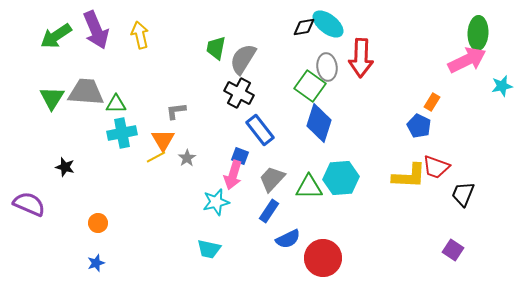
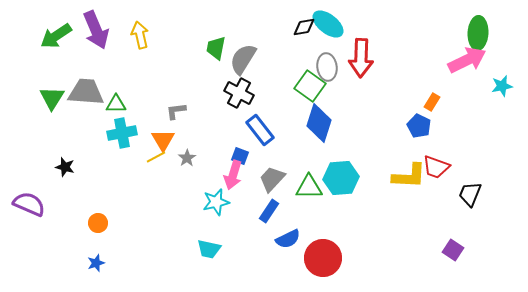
black trapezoid at (463, 194): moved 7 px right
